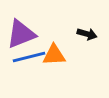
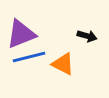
black arrow: moved 2 px down
orange triangle: moved 9 px right, 9 px down; rotated 30 degrees clockwise
